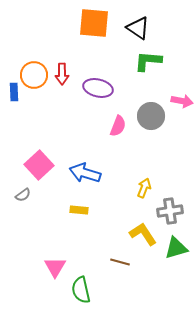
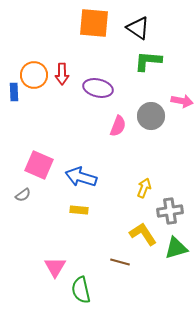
pink square: rotated 24 degrees counterclockwise
blue arrow: moved 4 px left, 4 px down
